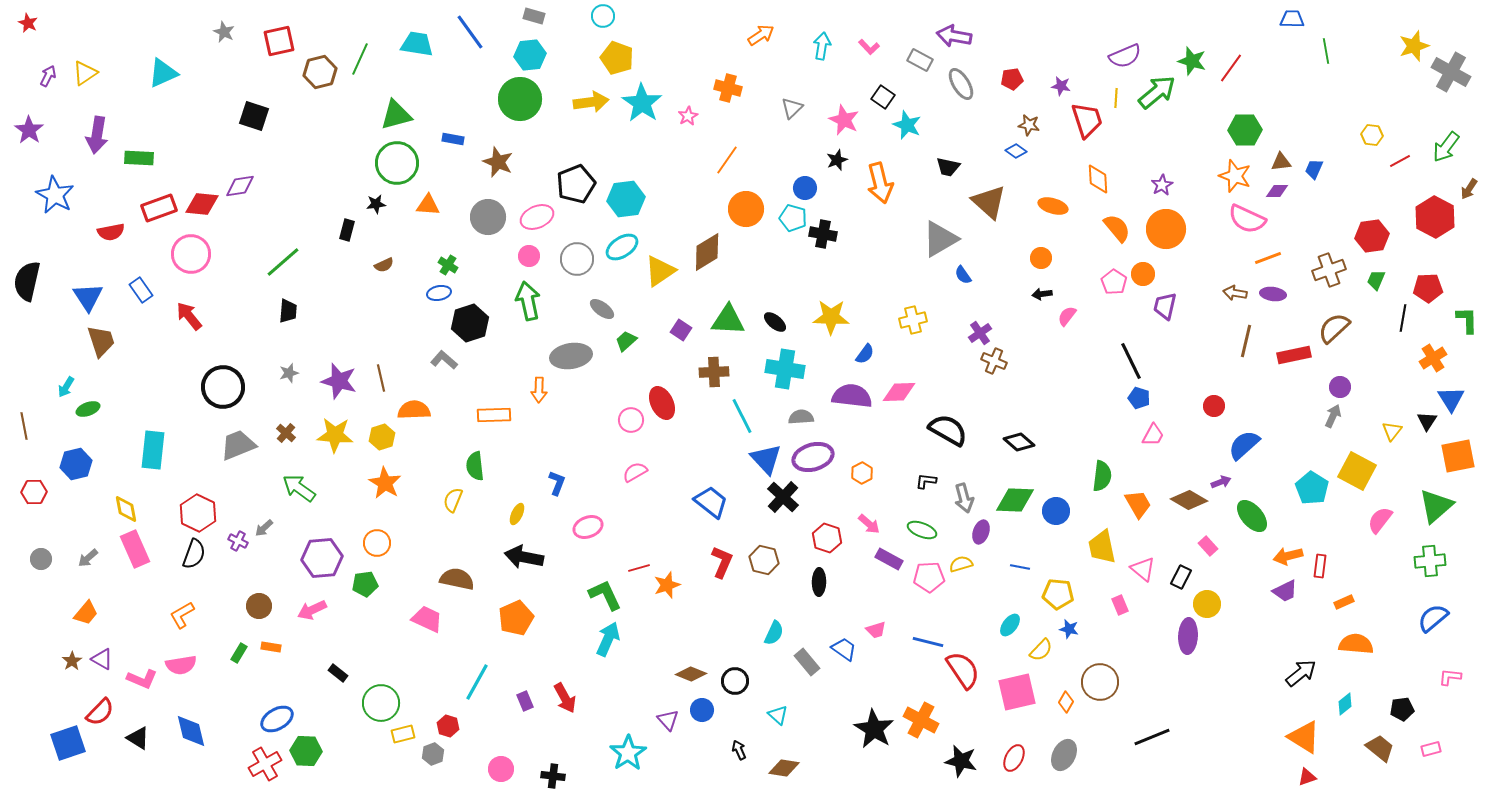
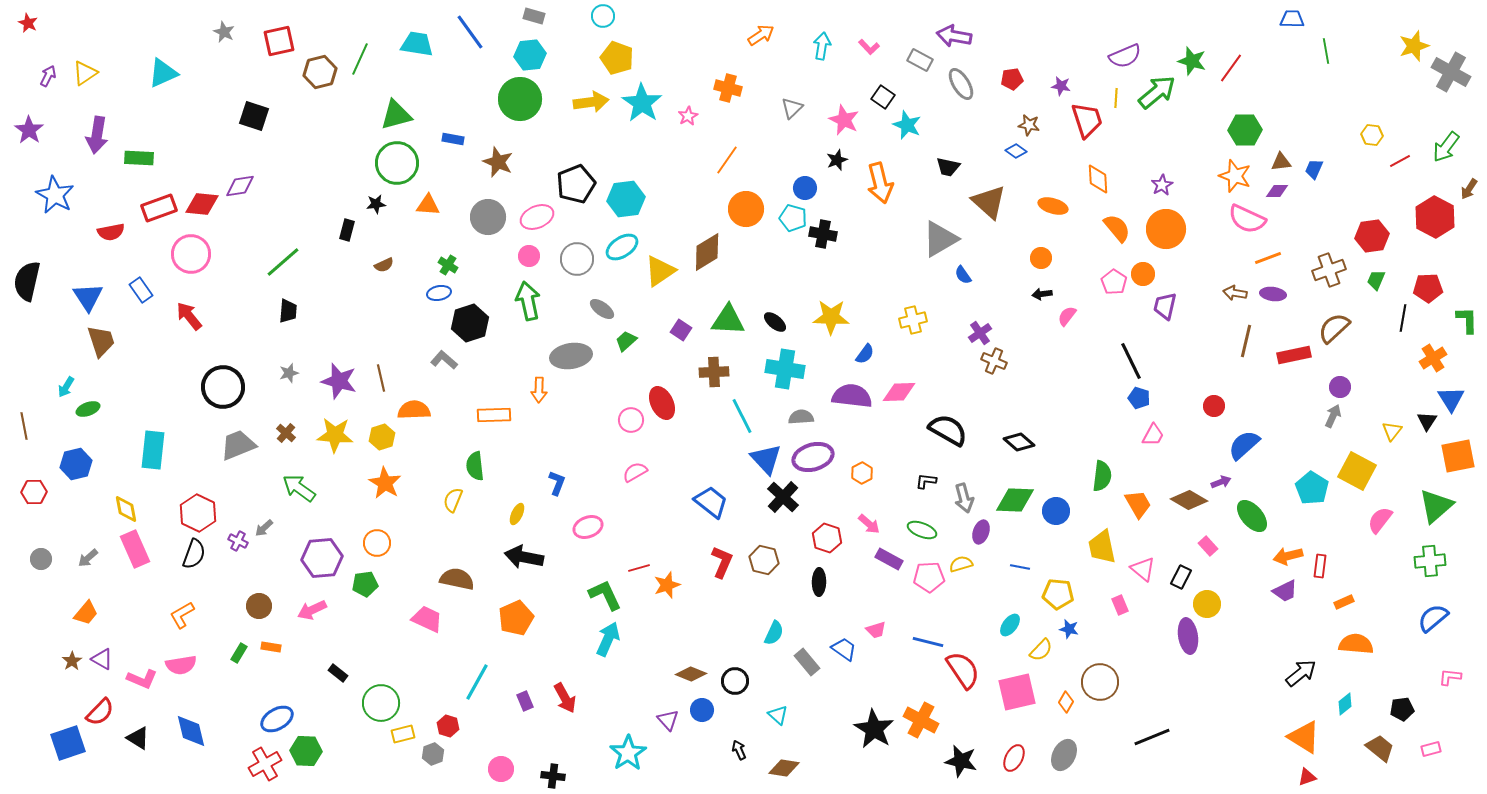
purple ellipse at (1188, 636): rotated 12 degrees counterclockwise
